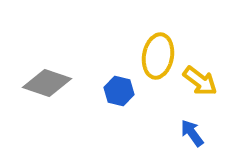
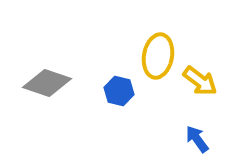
blue arrow: moved 5 px right, 6 px down
